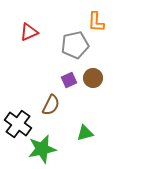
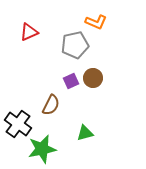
orange L-shape: rotated 70 degrees counterclockwise
purple square: moved 2 px right, 1 px down
